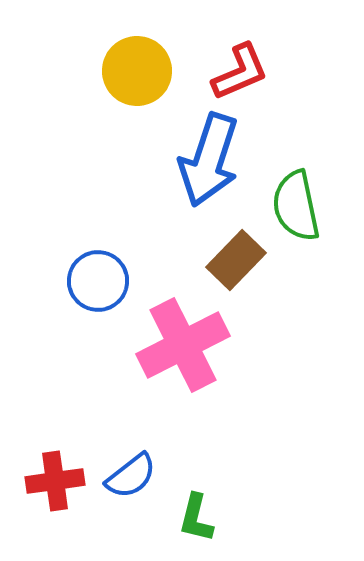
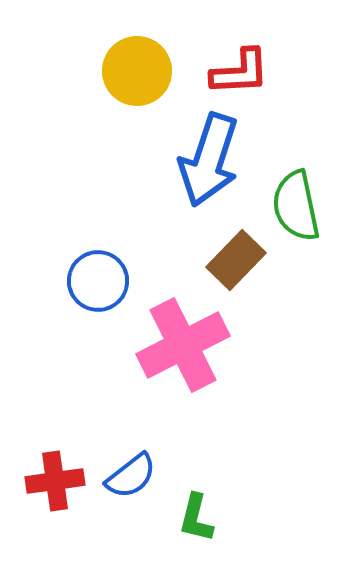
red L-shape: rotated 20 degrees clockwise
